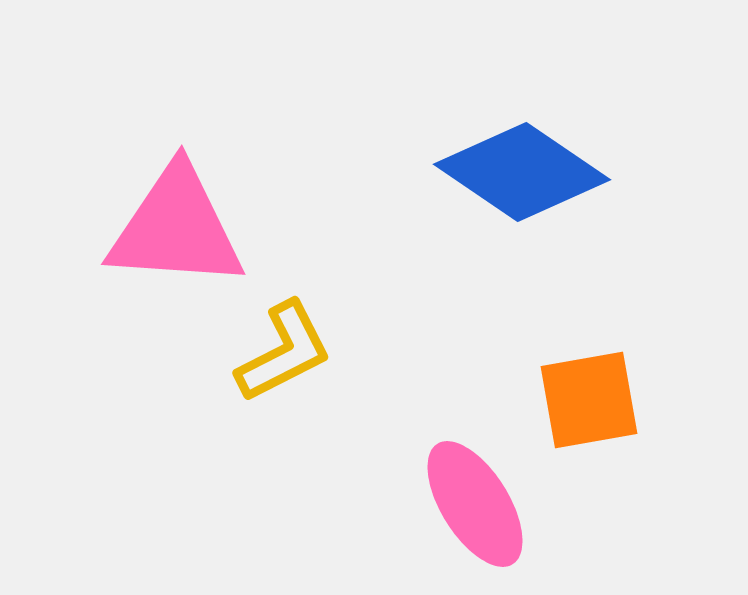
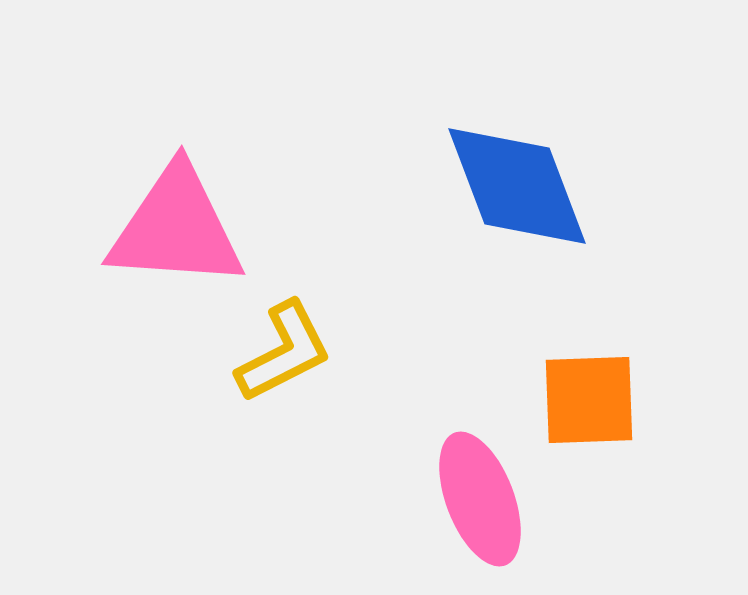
blue diamond: moved 5 px left, 14 px down; rotated 35 degrees clockwise
orange square: rotated 8 degrees clockwise
pink ellipse: moved 5 px right, 5 px up; rotated 11 degrees clockwise
